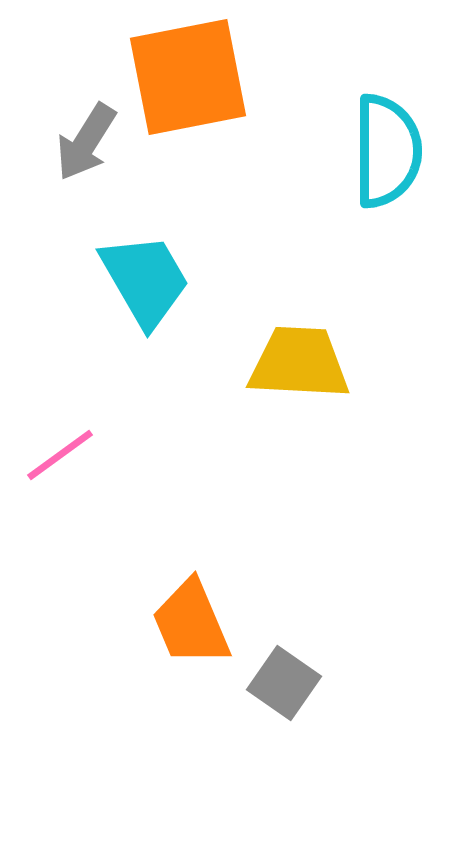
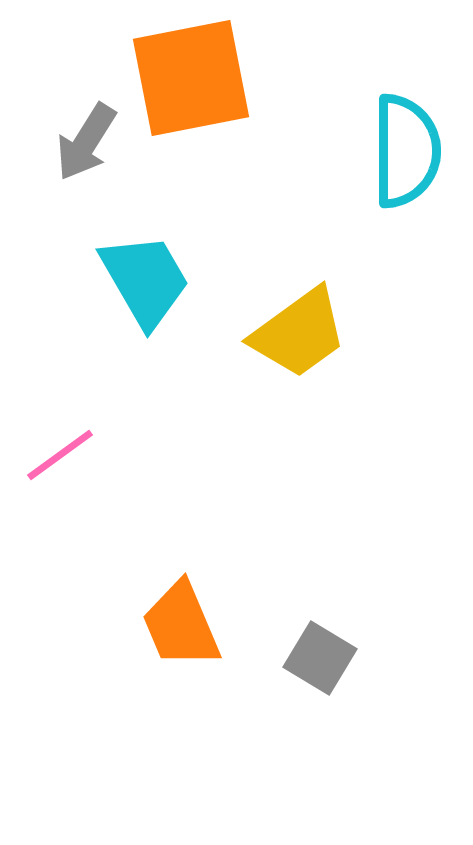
orange square: moved 3 px right, 1 px down
cyan semicircle: moved 19 px right
yellow trapezoid: moved 30 px up; rotated 141 degrees clockwise
orange trapezoid: moved 10 px left, 2 px down
gray square: moved 36 px right, 25 px up; rotated 4 degrees counterclockwise
